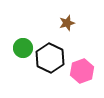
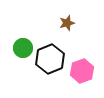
black hexagon: moved 1 px down; rotated 12 degrees clockwise
